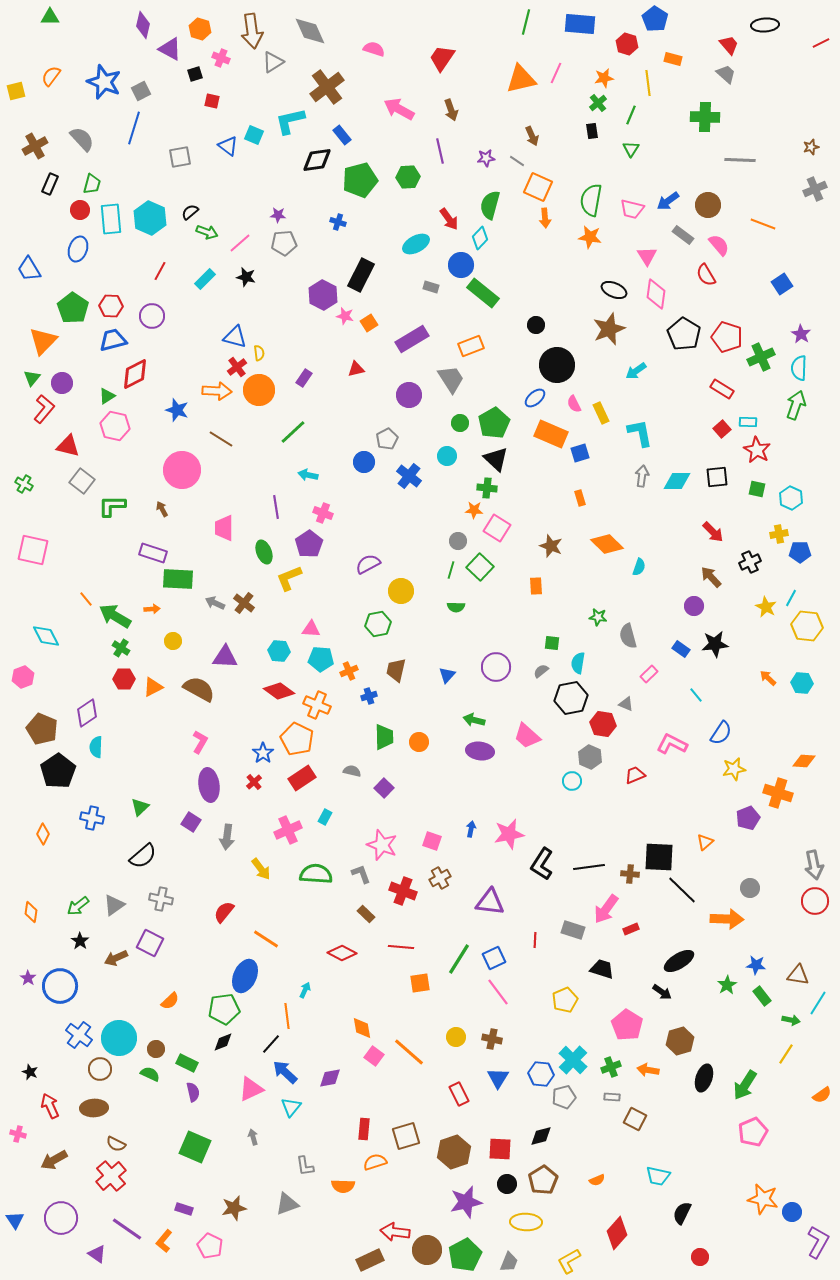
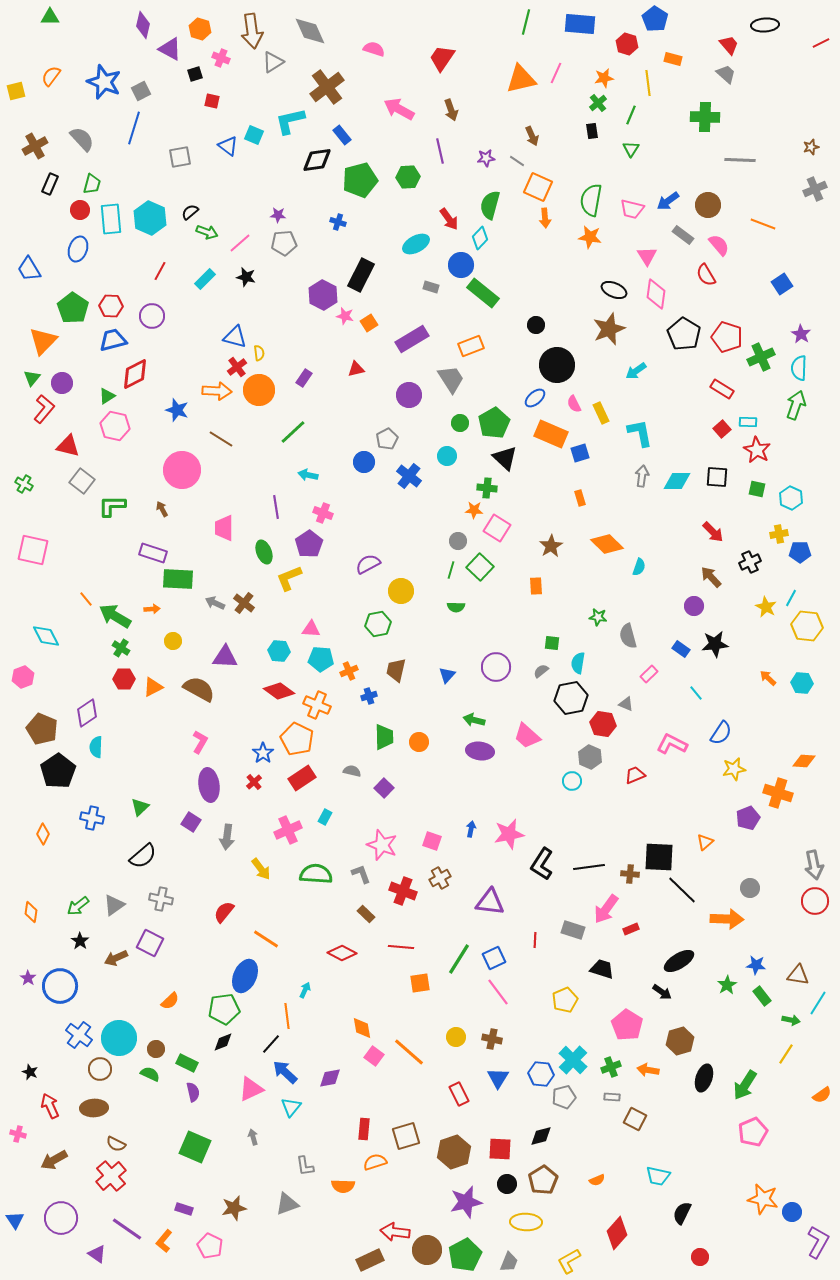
black triangle at (496, 459): moved 9 px right, 1 px up
black square at (717, 477): rotated 10 degrees clockwise
brown star at (551, 546): rotated 20 degrees clockwise
cyan line at (696, 695): moved 2 px up
